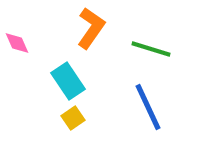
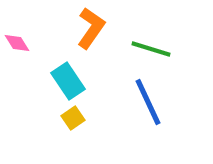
pink diamond: rotated 8 degrees counterclockwise
blue line: moved 5 px up
